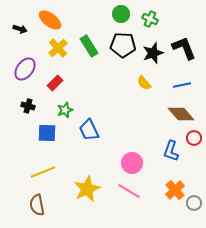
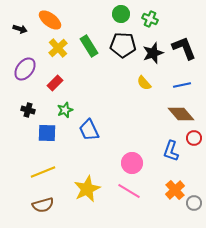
black cross: moved 4 px down
brown semicircle: moved 6 px right; rotated 95 degrees counterclockwise
